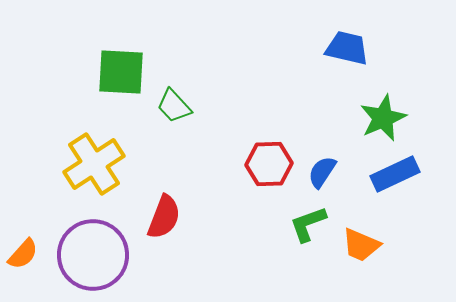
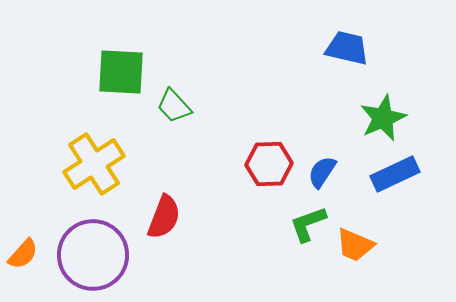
orange trapezoid: moved 6 px left
